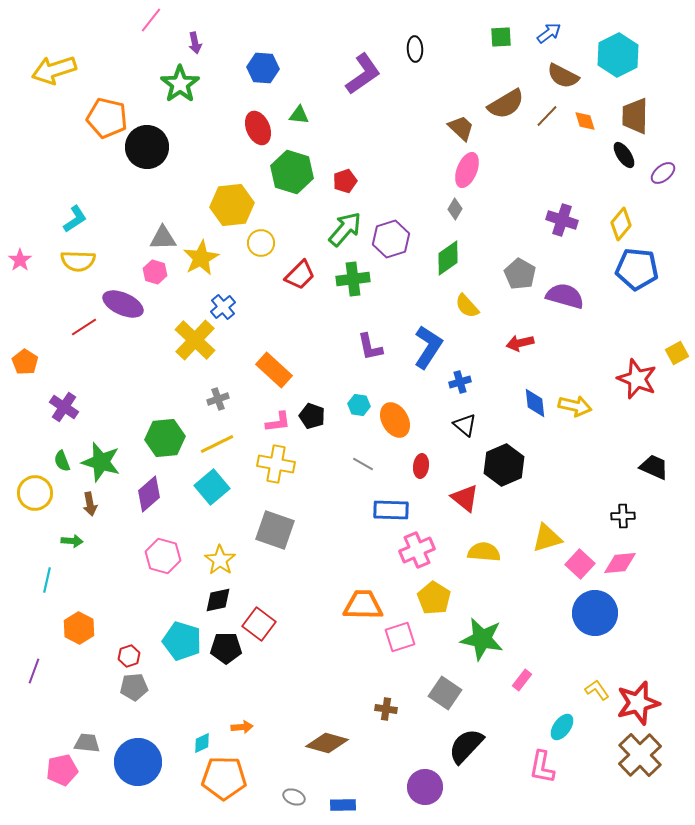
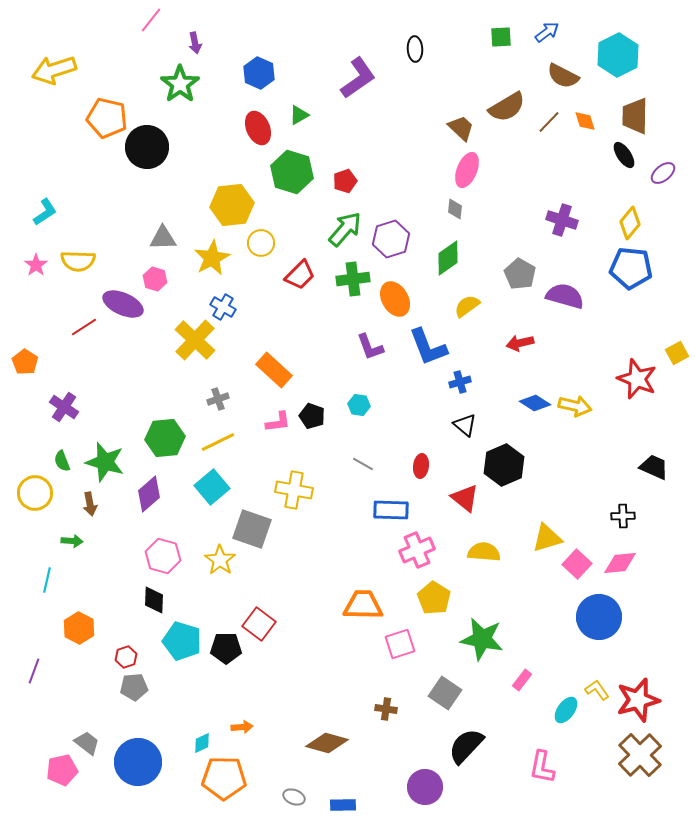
blue arrow at (549, 33): moved 2 px left, 1 px up
blue hexagon at (263, 68): moved 4 px left, 5 px down; rotated 20 degrees clockwise
purple L-shape at (363, 74): moved 5 px left, 4 px down
brown semicircle at (506, 104): moved 1 px right, 3 px down
green triangle at (299, 115): rotated 35 degrees counterclockwise
brown line at (547, 116): moved 2 px right, 6 px down
gray diamond at (455, 209): rotated 25 degrees counterclockwise
cyan L-shape at (75, 219): moved 30 px left, 7 px up
yellow diamond at (621, 224): moved 9 px right, 1 px up
yellow star at (201, 258): moved 11 px right
pink star at (20, 260): moved 16 px right, 5 px down
blue pentagon at (637, 269): moved 6 px left, 1 px up
pink hexagon at (155, 272): moved 7 px down
yellow semicircle at (467, 306): rotated 96 degrees clockwise
blue cross at (223, 307): rotated 20 degrees counterclockwise
purple L-shape at (370, 347): rotated 8 degrees counterclockwise
blue L-shape at (428, 347): rotated 126 degrees clockwise
blue diamond at (535, 403): rotated 52 degrees counterclockwise
orange ellipse at (395, 420): moved 121 px up
yellow line at (217, 444): moved 1 px right, 2 px up
green star at (101, 462): moved 4 px right
yellow cross at (276, 464): moved 18 px right, 26 px down
gray square at (275, 530): moved 23 px left, 1 px up
pink square at (580, 564): moved 3 px left
black diamond at (218, 600): moved 64 px left; rotated 76 degrees counterclockwise
blue circle at (595, 613): moved 4 px right, 4 px down
pink square at (400, 637): moved 7 px down
red hexagon at (129, 656): moved 3 px left, 1 px down
red star at (638, 703): moved 3 px up
cyan ellipse at (562, 727): moved 4 px right, 17 px up
gray trapezoid at (87, 743): rotated 32 degrees clockwise
